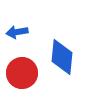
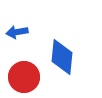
red circle: moved 2 px right, 4 px down
